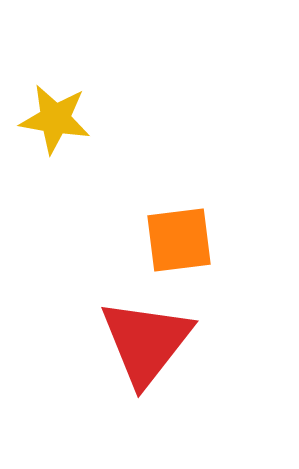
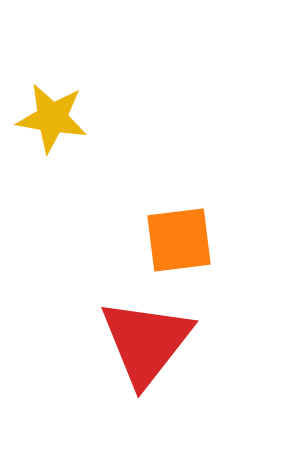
yellow star: moved 3 px left, 1 px up
